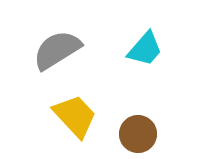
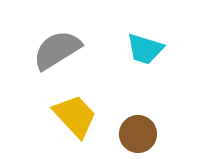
cyan trapezoid: rotated 66 degrees clockwise
